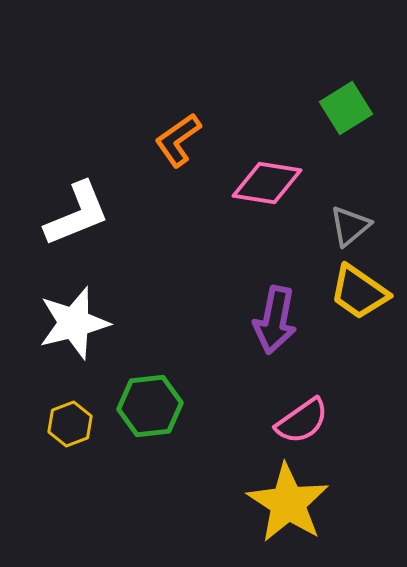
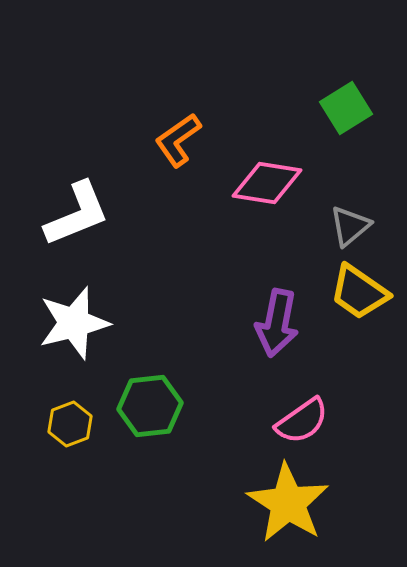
purple arrow: moved 2 px right, 3 px down
